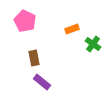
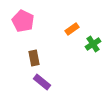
pink pentagon: moved 2 px left
orange rectangle: rotated 16 degrees counterclockwise
green cross: rotated 21 degrees clockwise
